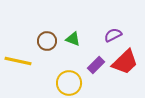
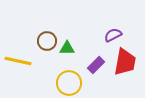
green triangle: moved 6 px left, 9 px down; rotated 21 degrees counterclockwise
red trapezoid: rotated 36 degrees counterclockwise
